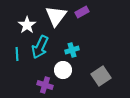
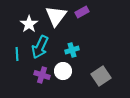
white star: moved 2 px right, 1 px up
white circle: moved 1 px down
purple cross: moved 3 px left, 10 px up
